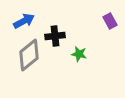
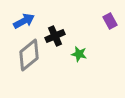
black cross: rotated 18 degrees counterclockwise
